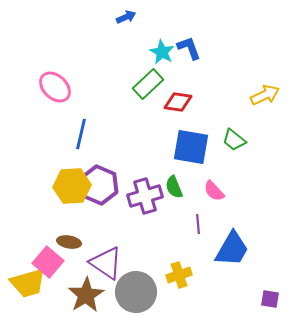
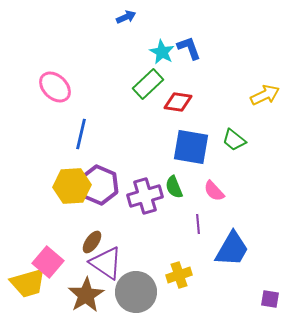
brown ellipse: moved 23 px right; rotated 65 degrees counterclockwise
